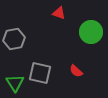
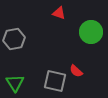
gray square: moved 15 px right, 8 px down
